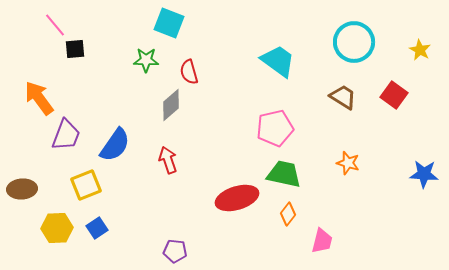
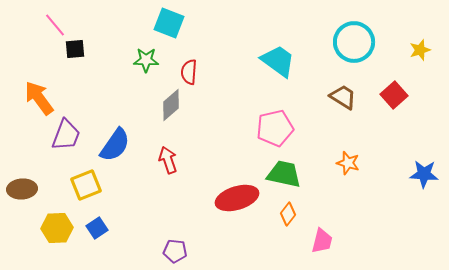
yellow star: rotated 25 degrees clockwise
red semicircle: rotated 20 degrees clockwise
red square: rotated 12 degrees clockwise
